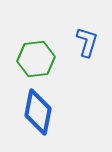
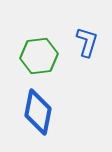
green hexagon: moved 3 px right, 3 px up
